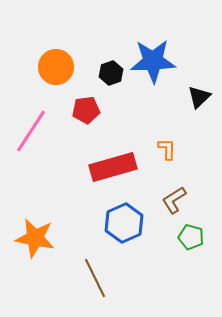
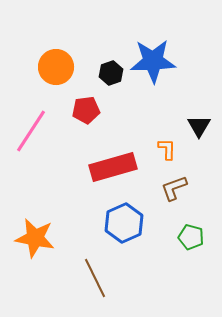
black triangle: moved 29 px down; rotated 15 degrees counterclockwise
brown L-shape: moved 12 px up; rotated 12 degrees clockwise
